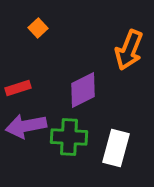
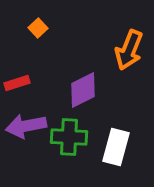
red rectangle: moved 1 px left, 5 px up
white rectangle: moved 1 px up
